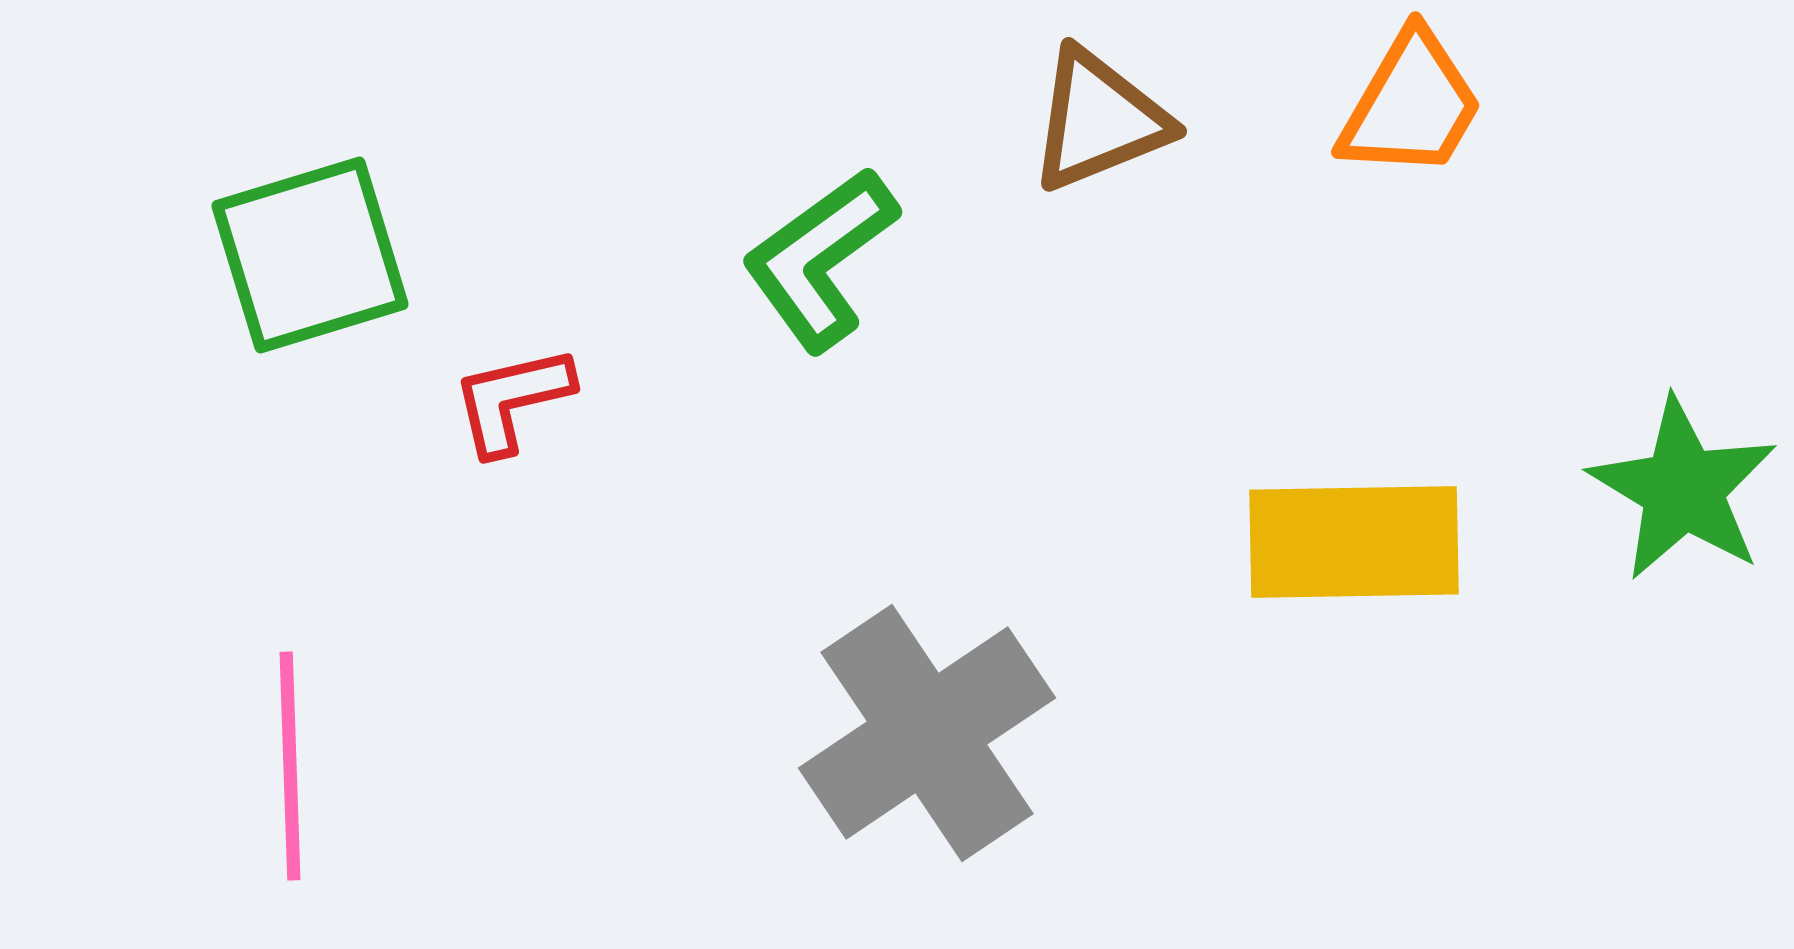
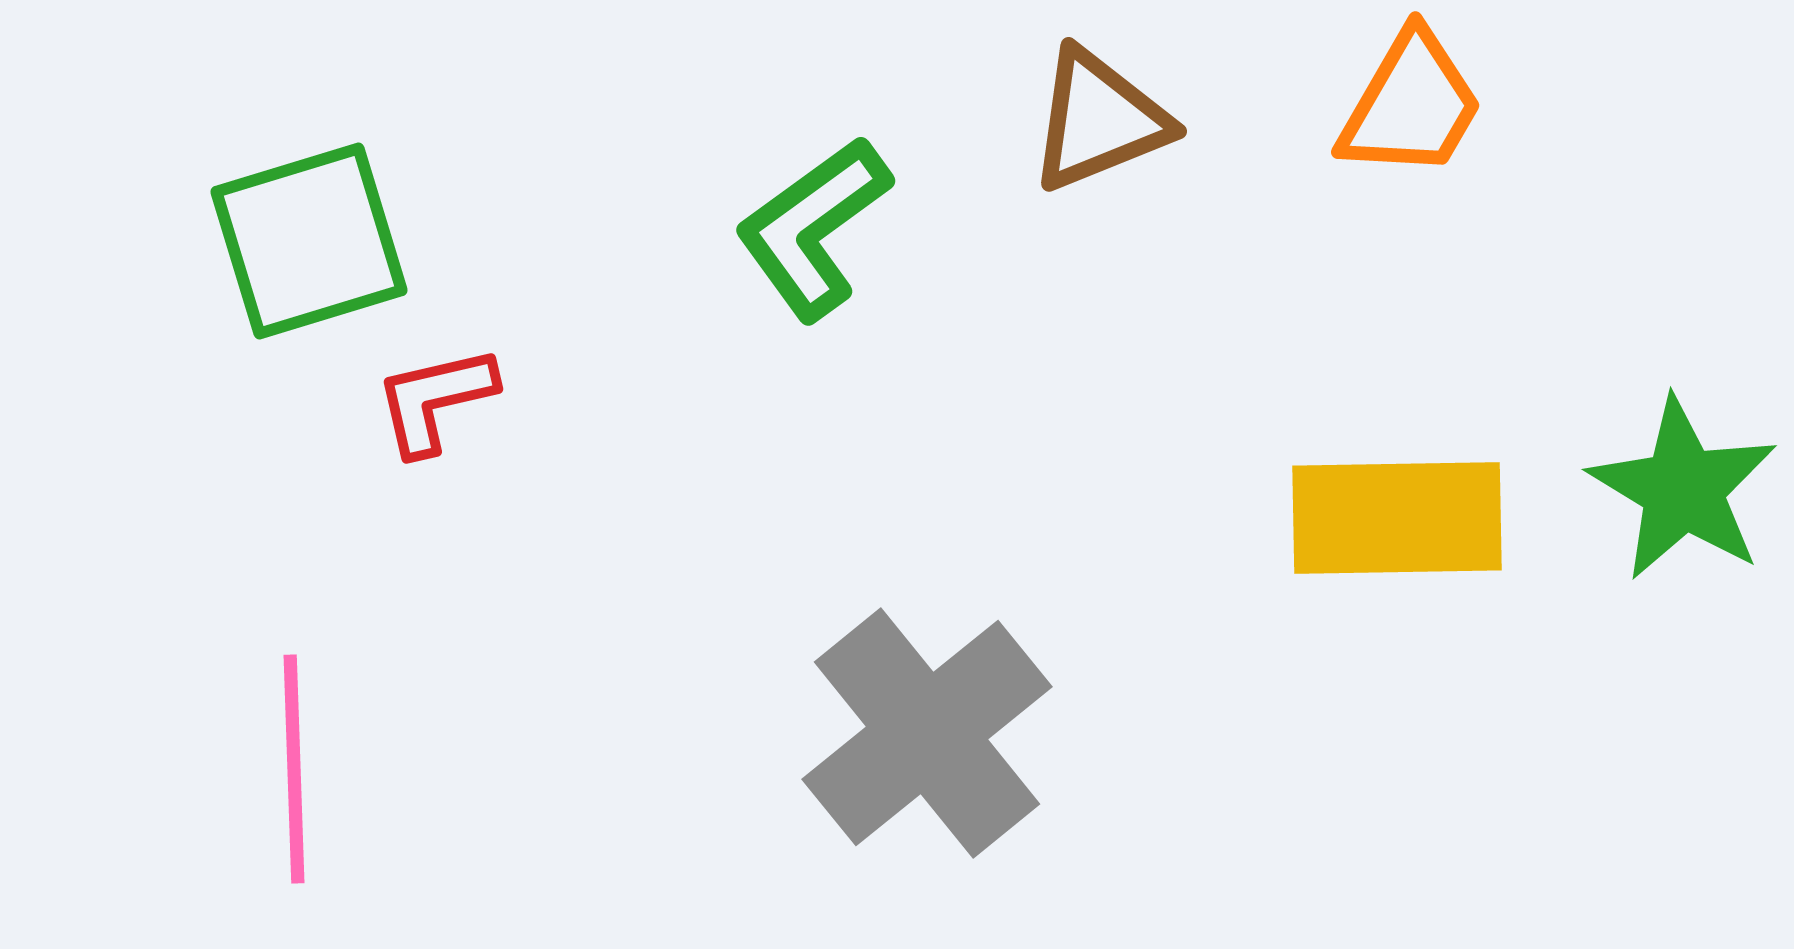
green square: moved 1 px left, 14 px up
green L-shape: moved 7 px left, 31 px up
red L-shape: moved 77 px left
yellow rectangle: moved 43 px right, 24 px up
gray cross: rotated 5 degrees counterclockwise
pink line: moved 4 px right, 3 px down
